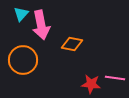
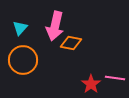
cyan triangle: moved 1 px left, 14 px down
pink arrow: moved 14 px right, 1 px down; rotated 24 degrees clockwise
orange diamond: moved 1 px left, 1 px up
red star: rotated 30 degrees clockwise
